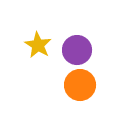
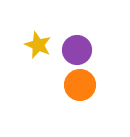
yellow star: rotated 8 degrees counterclockwise
